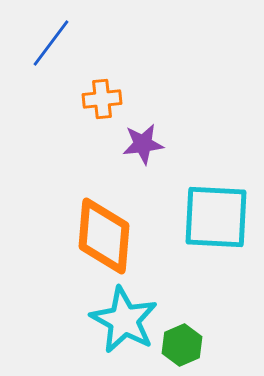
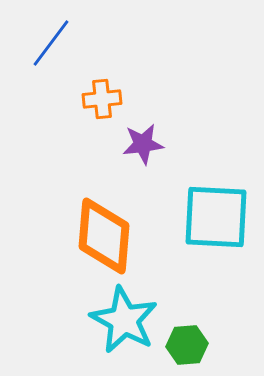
green hexagon: moved 5 px right; rotated 18 degrees clockwise
